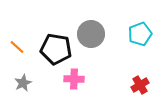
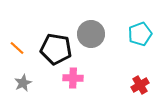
orange line: moved 1 px down
pink cross: moved 1 px left, 1 px up
